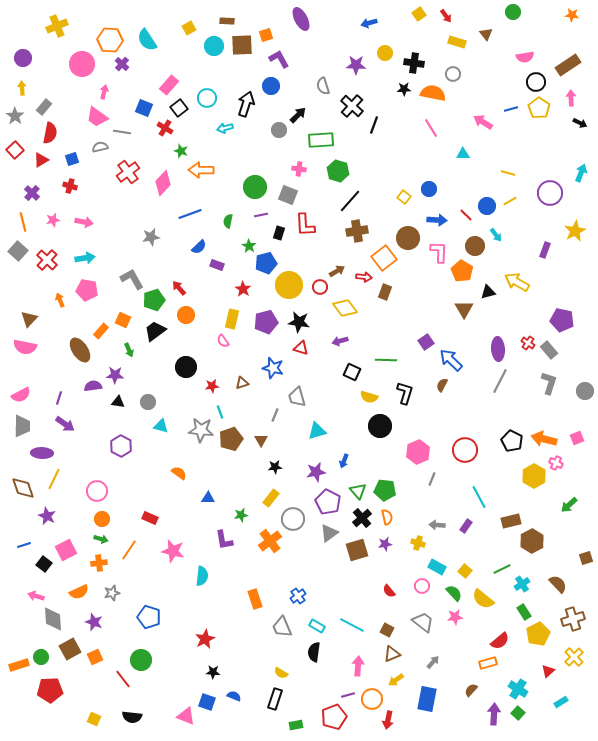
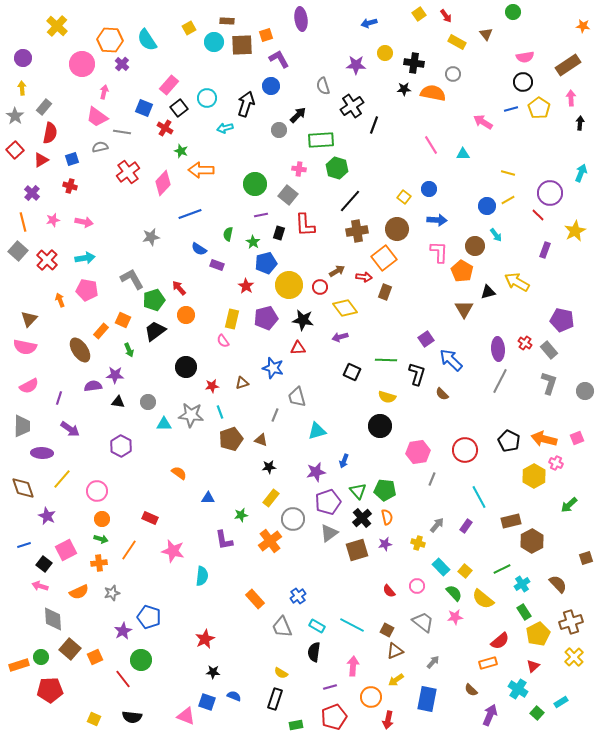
orange star at (572, 15): moved 11 px right, 11 px down
purple ellipse at (301, 19): rotated 20 degrees clockwise
yellow cross at (57, 26): rotated 25 degrees counterclockwise
yellow rectangle at (457, 42): rotated 12 degrees clockwise
cyan circle at (214, 46): moved 4 px up
black circle at (536, 82): moved 13 px left
black cross at (352, 106): rotated 15 degrees clockwise
black arrow at (580, 123): rotated 112 degrees counterclockwise
pink line at (431, 128): moved 17 px down
green hexagon at (338, 171): moved 1 px left, 3 px up
green circle at (255, 187): moved 3 px up
gray square at (288, 195): rotated 18 degrees clockwise
yellow line at (510, 201): moved 2 px left, 1 px up
red line at (466, 215): moved 72 px right
green semicircle at (228, 221): moved 13 px down
brown circle at (408, 238): moved 11 px left, 9 px up
green star at (249, 246): moved 4 px right, 4 px up
blue semicircle at (199, 247): moved 2 px down; rotated 77 degrees clockwise
red star at (243, 289): moved 3 px right, 3 px up
purple pentagon at (266, 322): moved 4 px up
black star at (299, 322): moved 4 px right, 2 px up
purple arrow at (340, 341): moved 4 px up
purple square at (426, 342): moved 3 px up
red cross at (528, 343): moved 3 px left
red triangle at (301, 348): moved 3 px left; rotated 21 degrees counterclockwise
brown semicircle at (442, 385): moved 9 px down; rotated 72 degrees counterclockwise
black L-shape at (405, 393): moved 12 px right, 19 px up
pink semicircle at (21, 395): moved 8 px right, 9 px up
yellow semicircle at (369, 397): moved 18 px right
purple arrow at (65, 424): moved 5 px right, 5 px down
cyan triangle at (161, 426): moved 3 px right, 2 px up; rotated 14 degrees counterclockwise
gray star at (201, 430): moved 10 px left, 15 px up
brown triangle at (261, 440): rotated 40 degrees counterclockwise
black pentagon at (512, 441): moved 3 px left
pink hexagon at (418, 452): rotated 15 degrees clockwise
black star at (275, 467): moved 6 px left
yellow line at (54, 479): moved 8 px right; rotated 15 degrees clockwise
purple pentagon at (328, 502): rotated 25 degrees clockwise
gray arrow at (437, 525): rotated 126 degrees clockwise
cyan rectangle at (437, 567): moved 4 px right; rotated 18 degrees clockwise
pink circle at (422, 586): moved 5 px left
pink arrow at (36, 596): moved 4 px right, 10 px up
orange rectangle at (255, 599): rotated 24 degrees counterclockwise
brown cross at (573, 619): moved 2 px left, 3 px down
purple star at (94, 622): moved 29 px right, 9 px down; rotated 24 degrees clockwise
brown square at (70, 649): rotated 20 degrees counterclockwise
brown triangle at (392, 654): moved 3 px right, 3 px up
pink arrow at (358, 666): moved 5 px left
red triangle at (548, 671): moved 15 px left, 5 px up
brown semicircle at (471, 690): rotated 88 degrees counterclockwise
purple line at (348, 695): moved 18 px left, 8 px up
orange circle at (372, 699): moved 1 px left, 2 px up
green square at (518, 713): moved 19 px right
purple arrow at (494, 714): moved 4 px left, 1 px down; rotated 20 degrees clockwise
